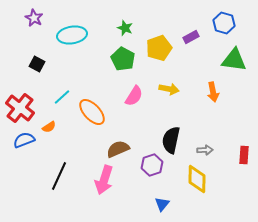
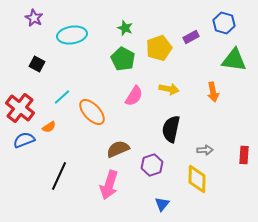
black semicircle: moved 11 px up
pink arrow: moved 5 px right, 5 px down
